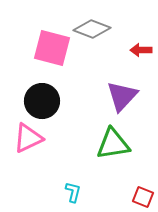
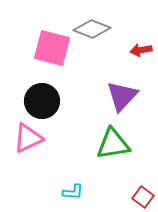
red arrow: rotated 10 degrees counterclockwise
cyan L-shape: rotated 80 degrees clockwise
red square: rotated 15 degrees clockwise
